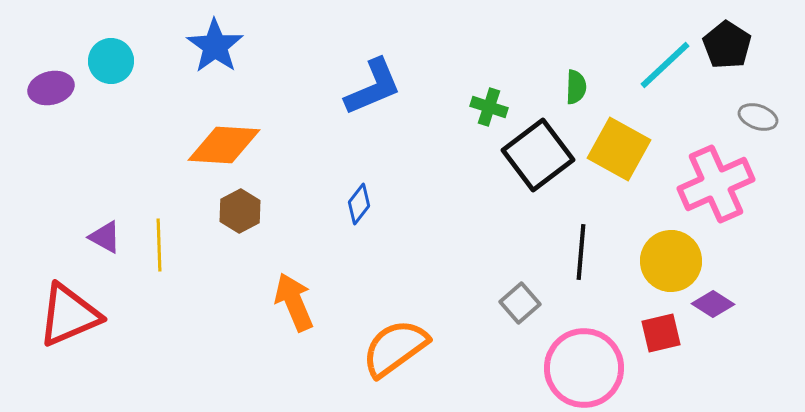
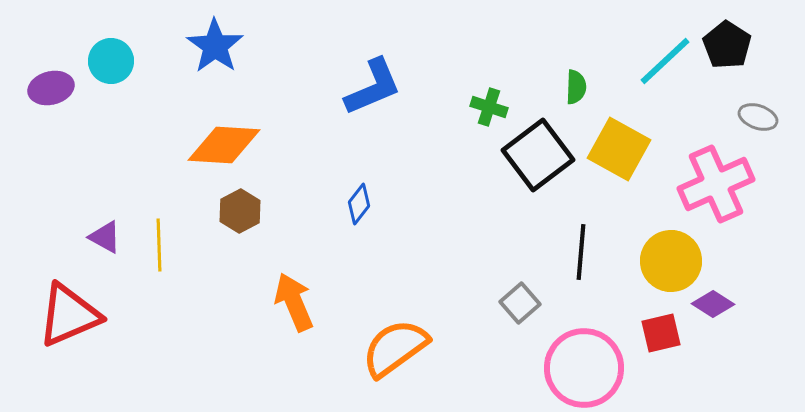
cyan line: moved 4 px up
